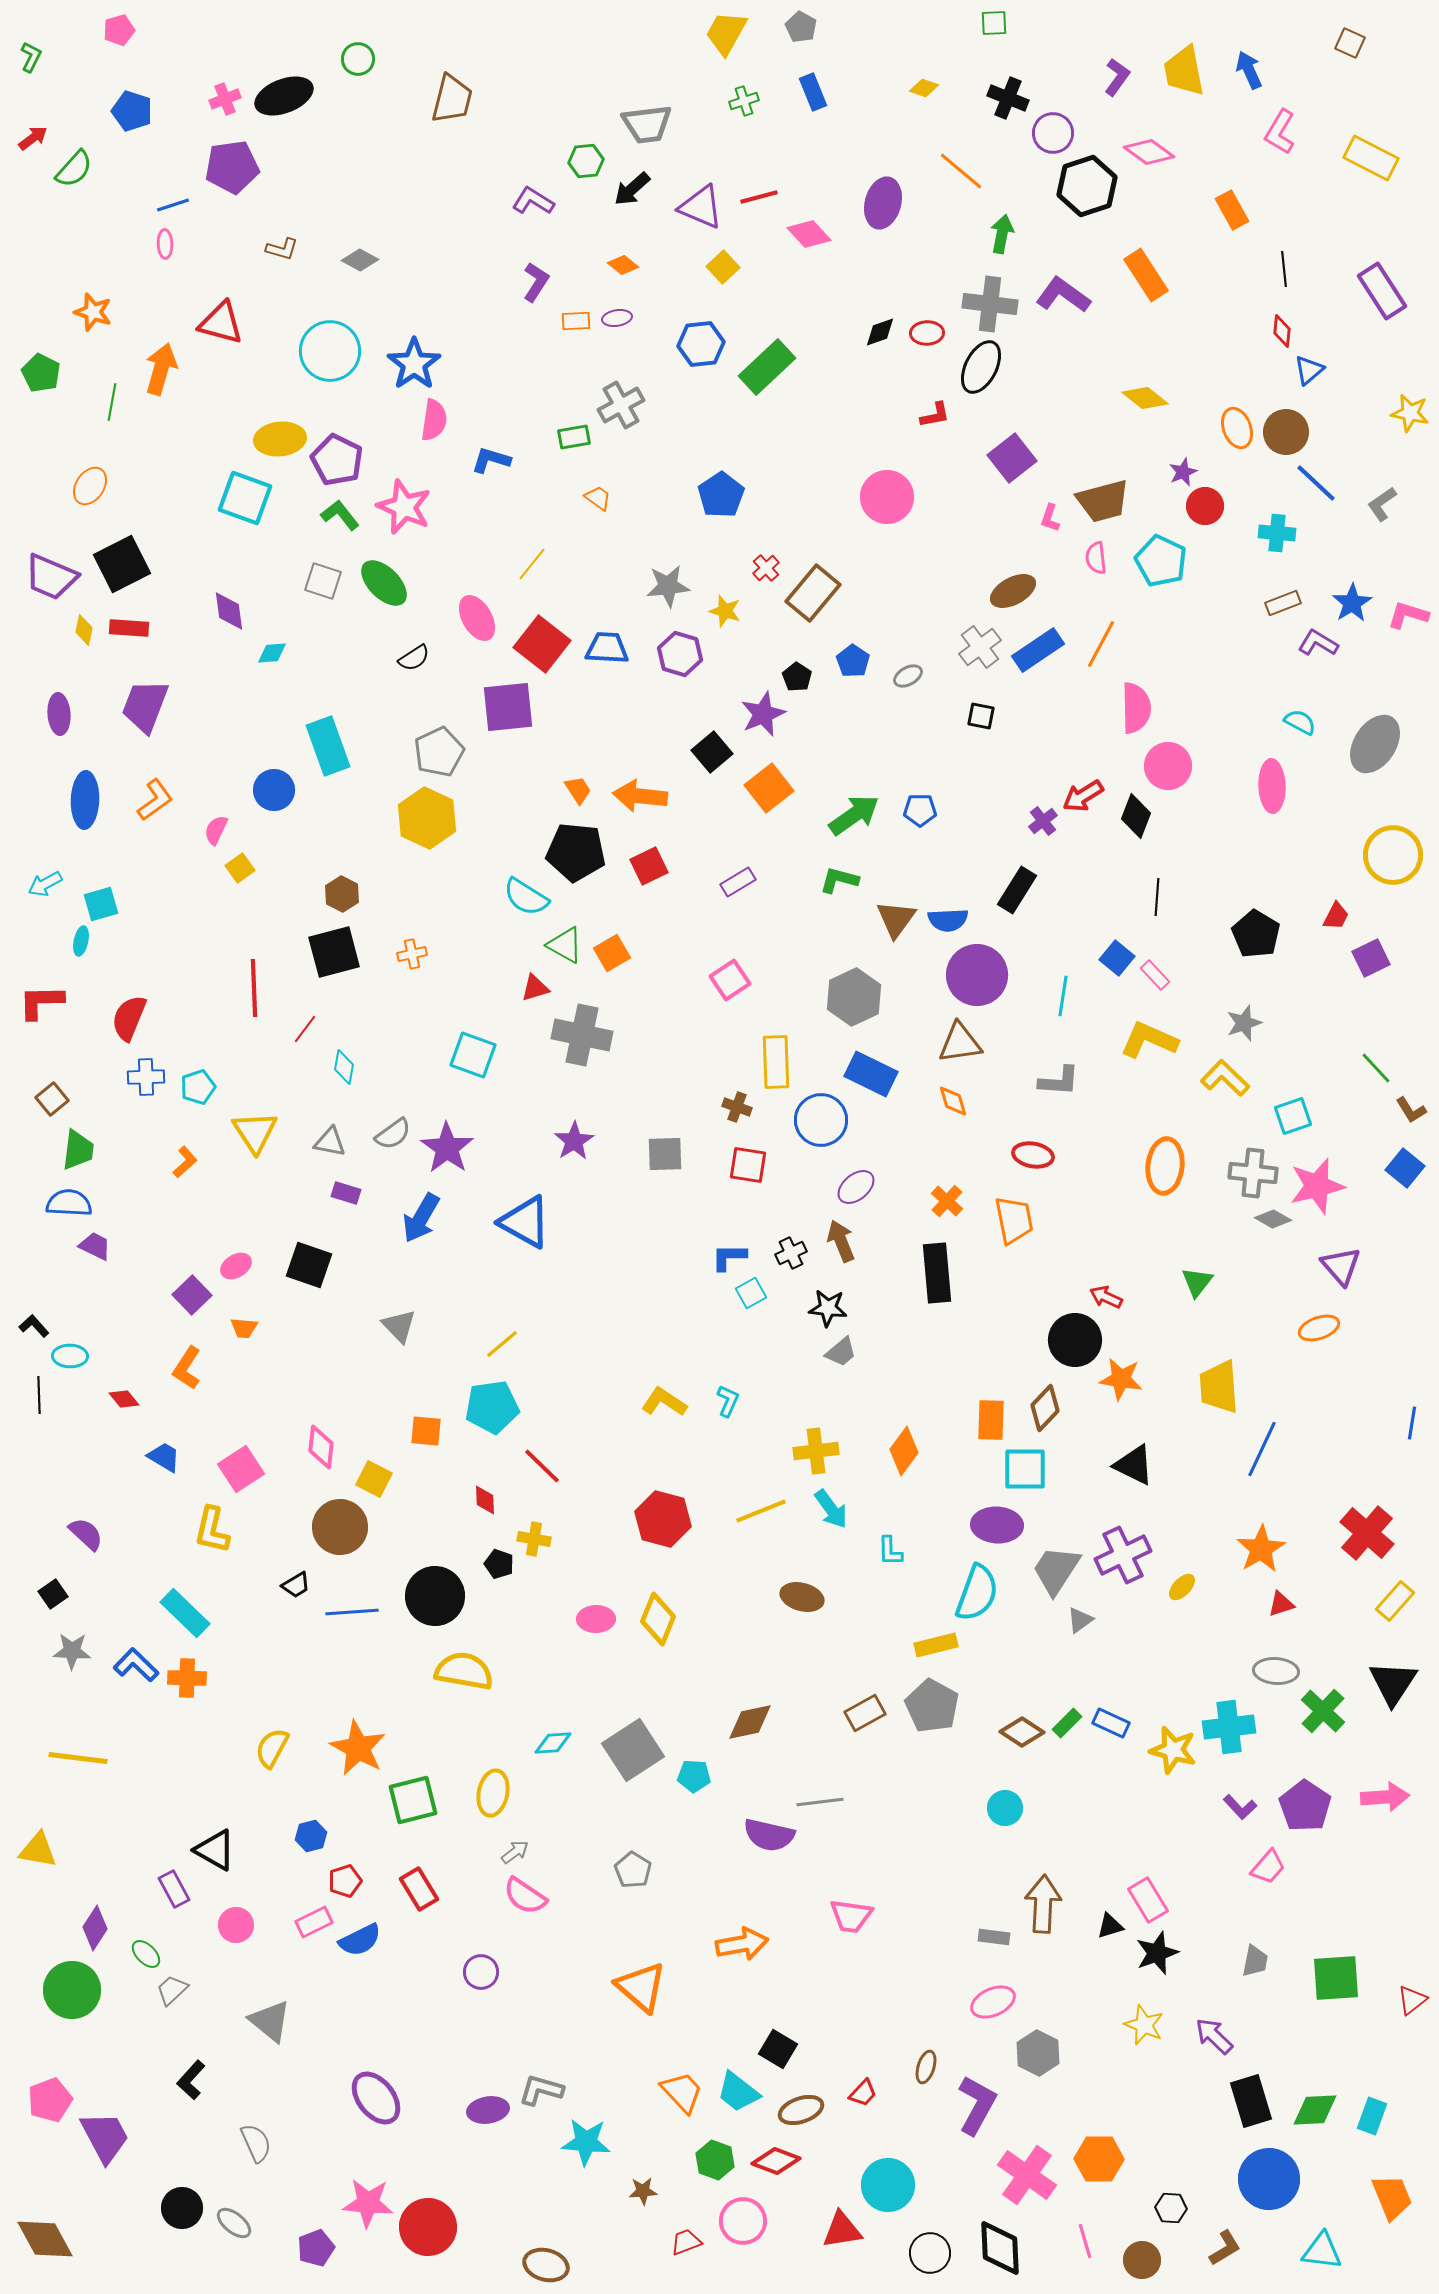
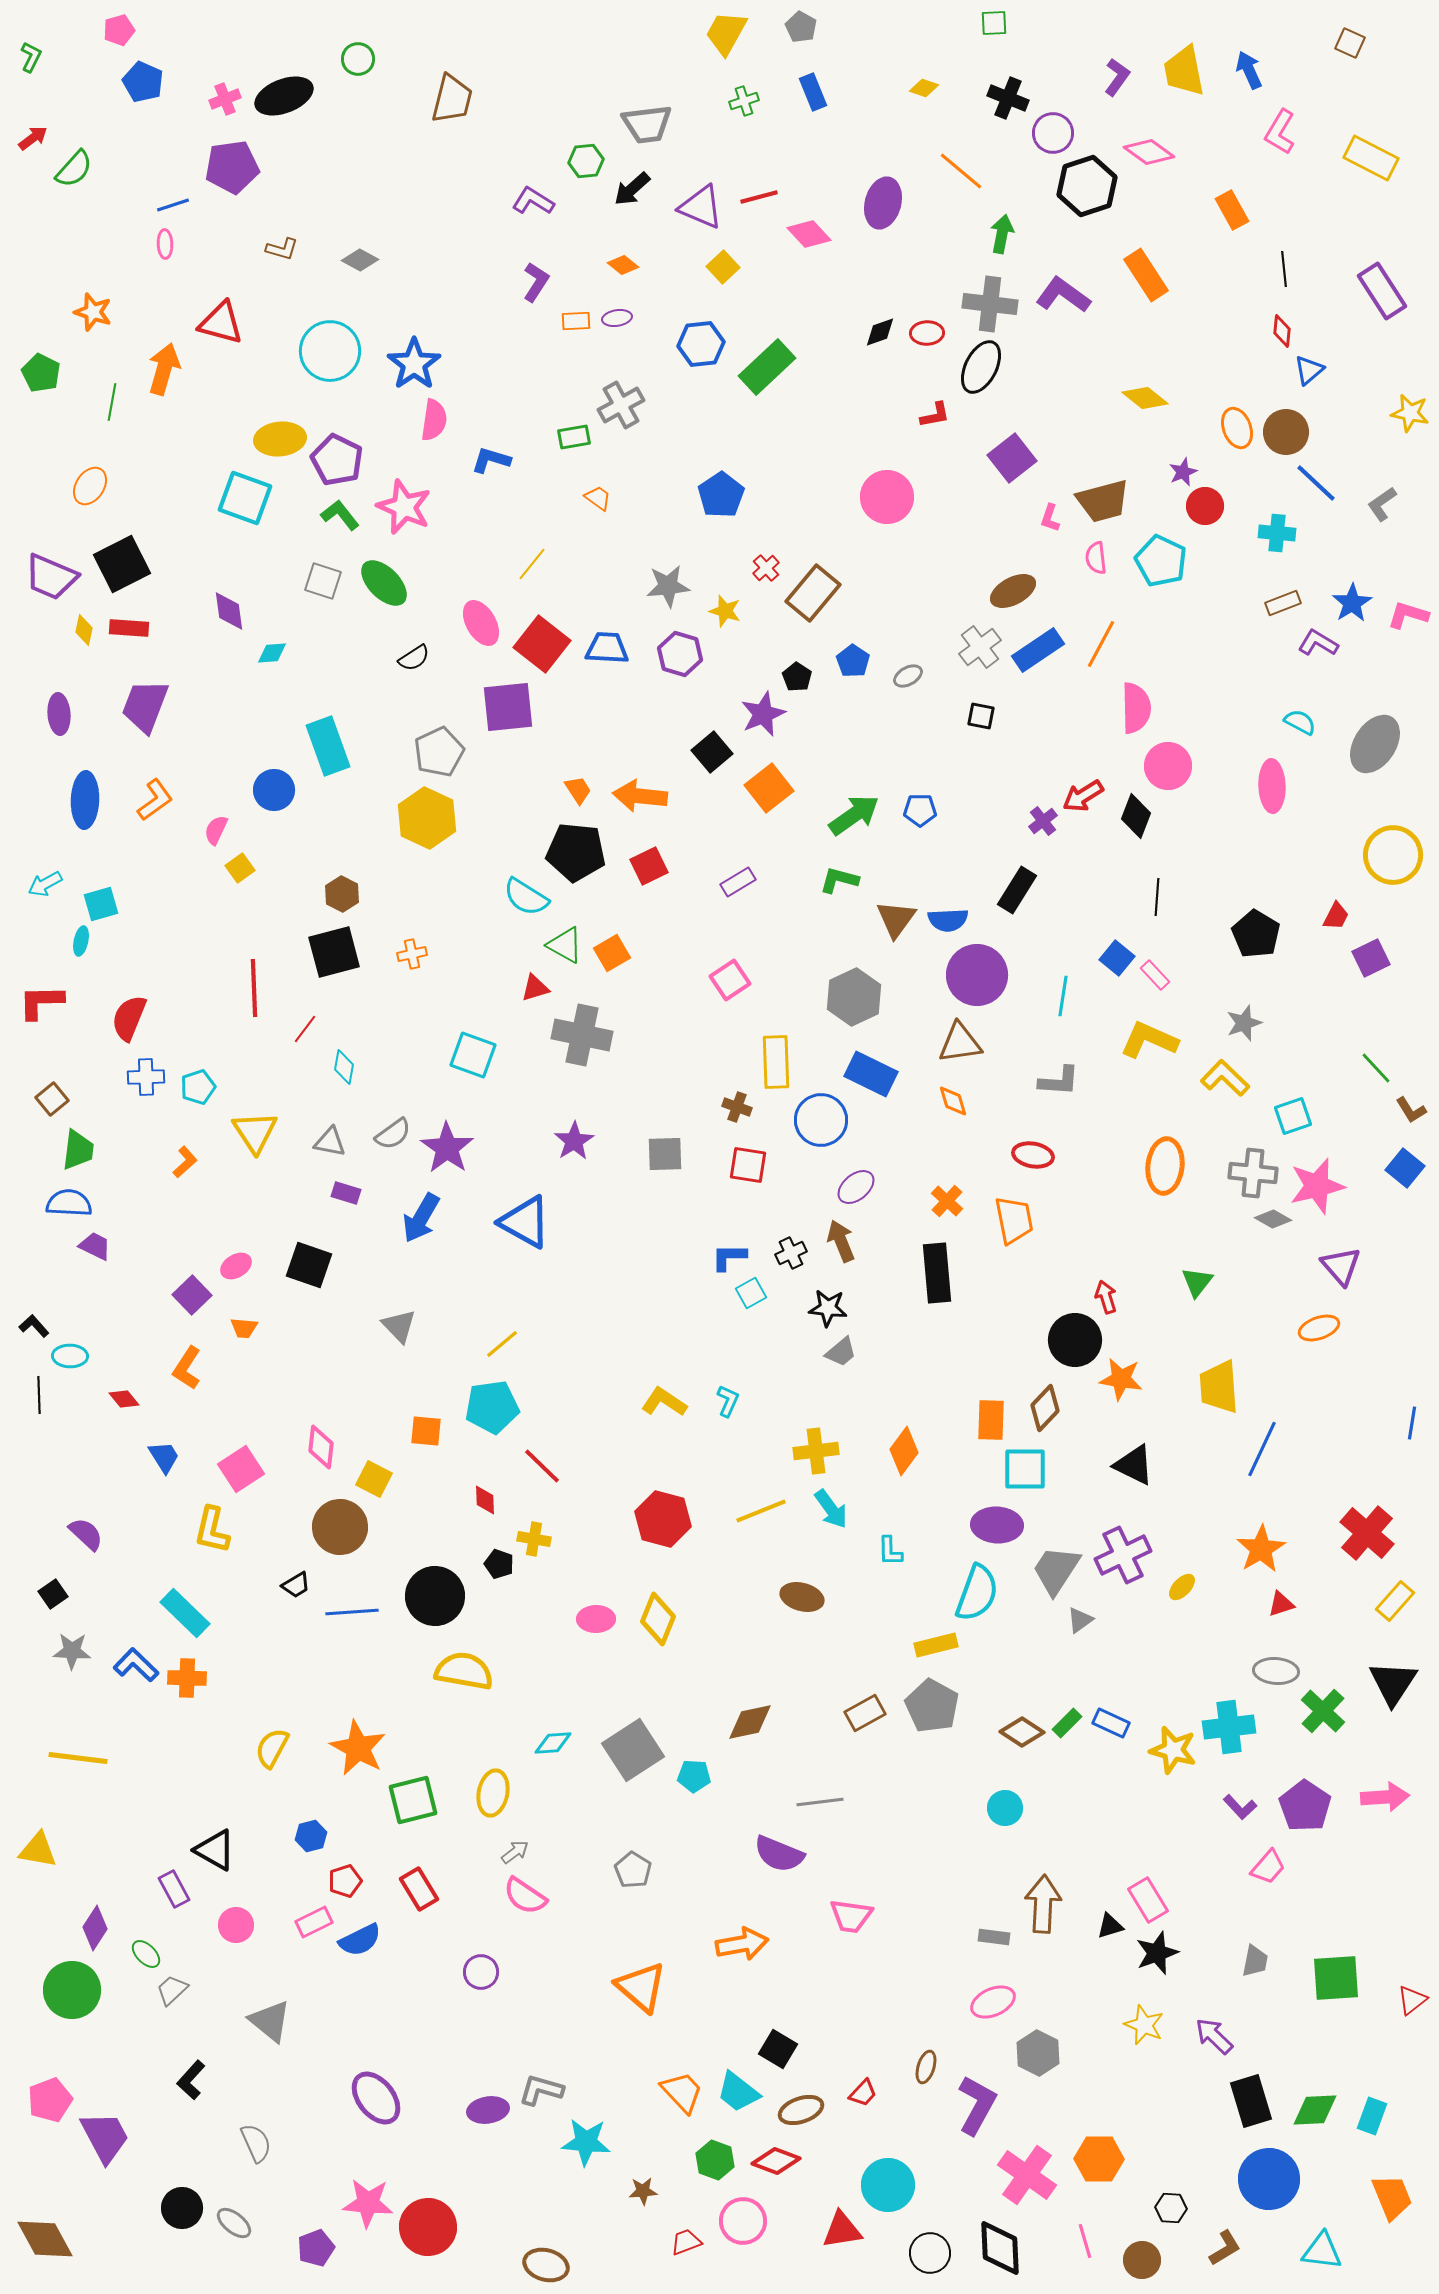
blue pentagon at (132, 111): moved 11 px right, 29 px up; rotated 6 degrees clockwise
orange arrow at (161, 369): moved 3 px right
pink ellipse at (477, 618): moved 4 px right, 5 px down
red arrow at (1106, 1297): rotated 48 degrees clockwise
blue trapezoid at (164, 1457): rotated 27 degrees clockwise
purple semicircle at (769, 1835): moved 10 px right, 19 px down; rotated 9 degrees clockwise
